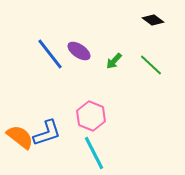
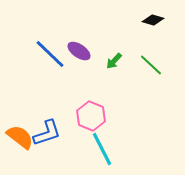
black diamond: rotated 20 degrees counterclockwise
blue line: rotated 8 degrees counterclockwise
cyan line: moved 8 px right, 4 px up
